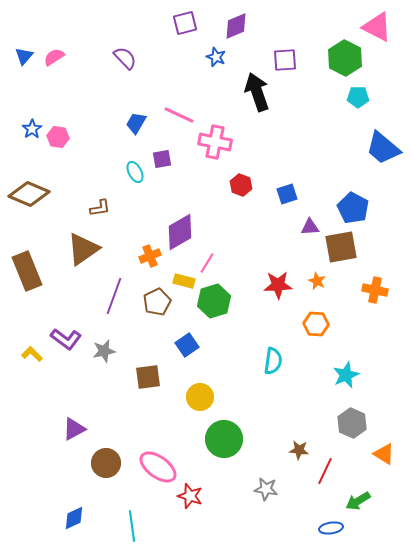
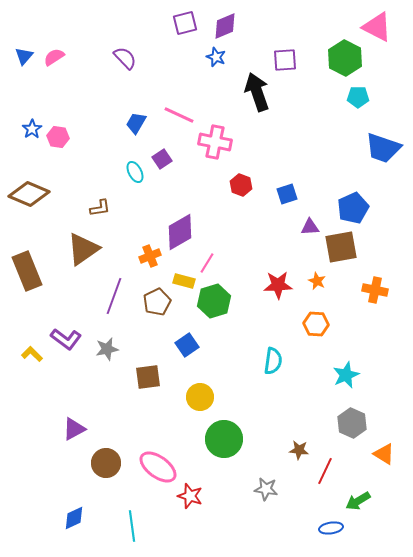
purple diamond at (236, 26): moved 11 px left
blue trapezoid at (383, 148): rotated 21 degrees counterclockwise
purple square at (162, 159): rotated 24 degrees counterclockwise
blue pentagon at (353, 208): rotated 20 degrees clockwise
gray star at (104, 351): moved 3 px right, 2 px up
